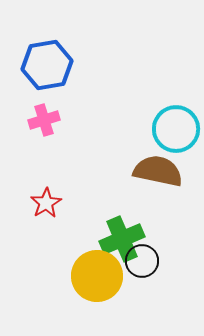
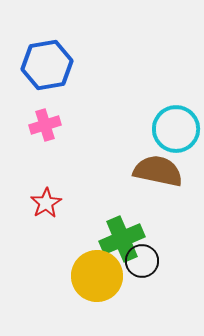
pink cross: moved 1 px right, 5 px down
